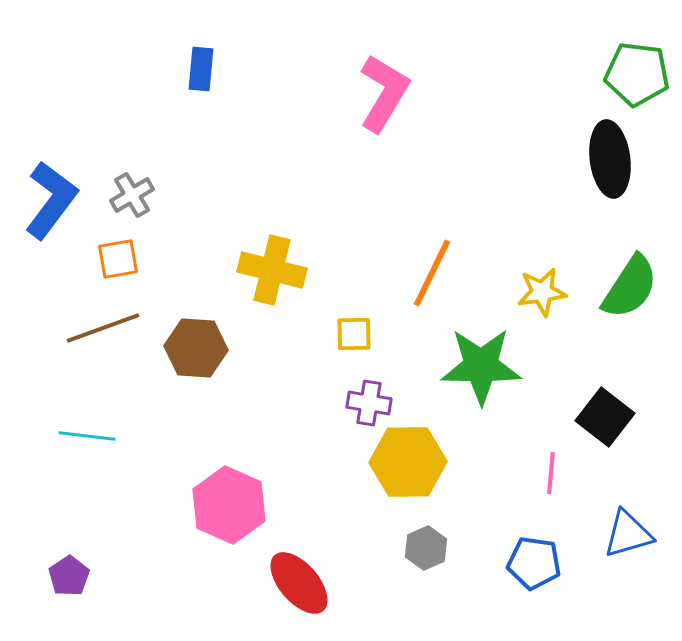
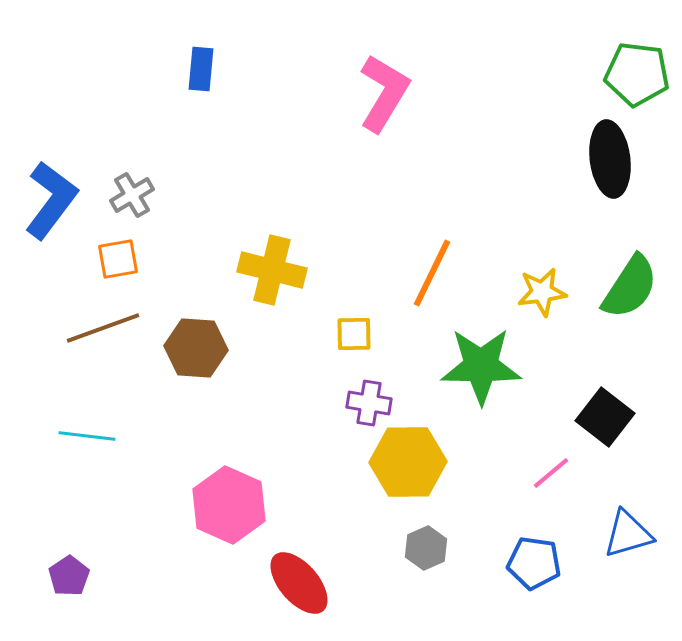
pink line: rotated 45 degrees clockwise
